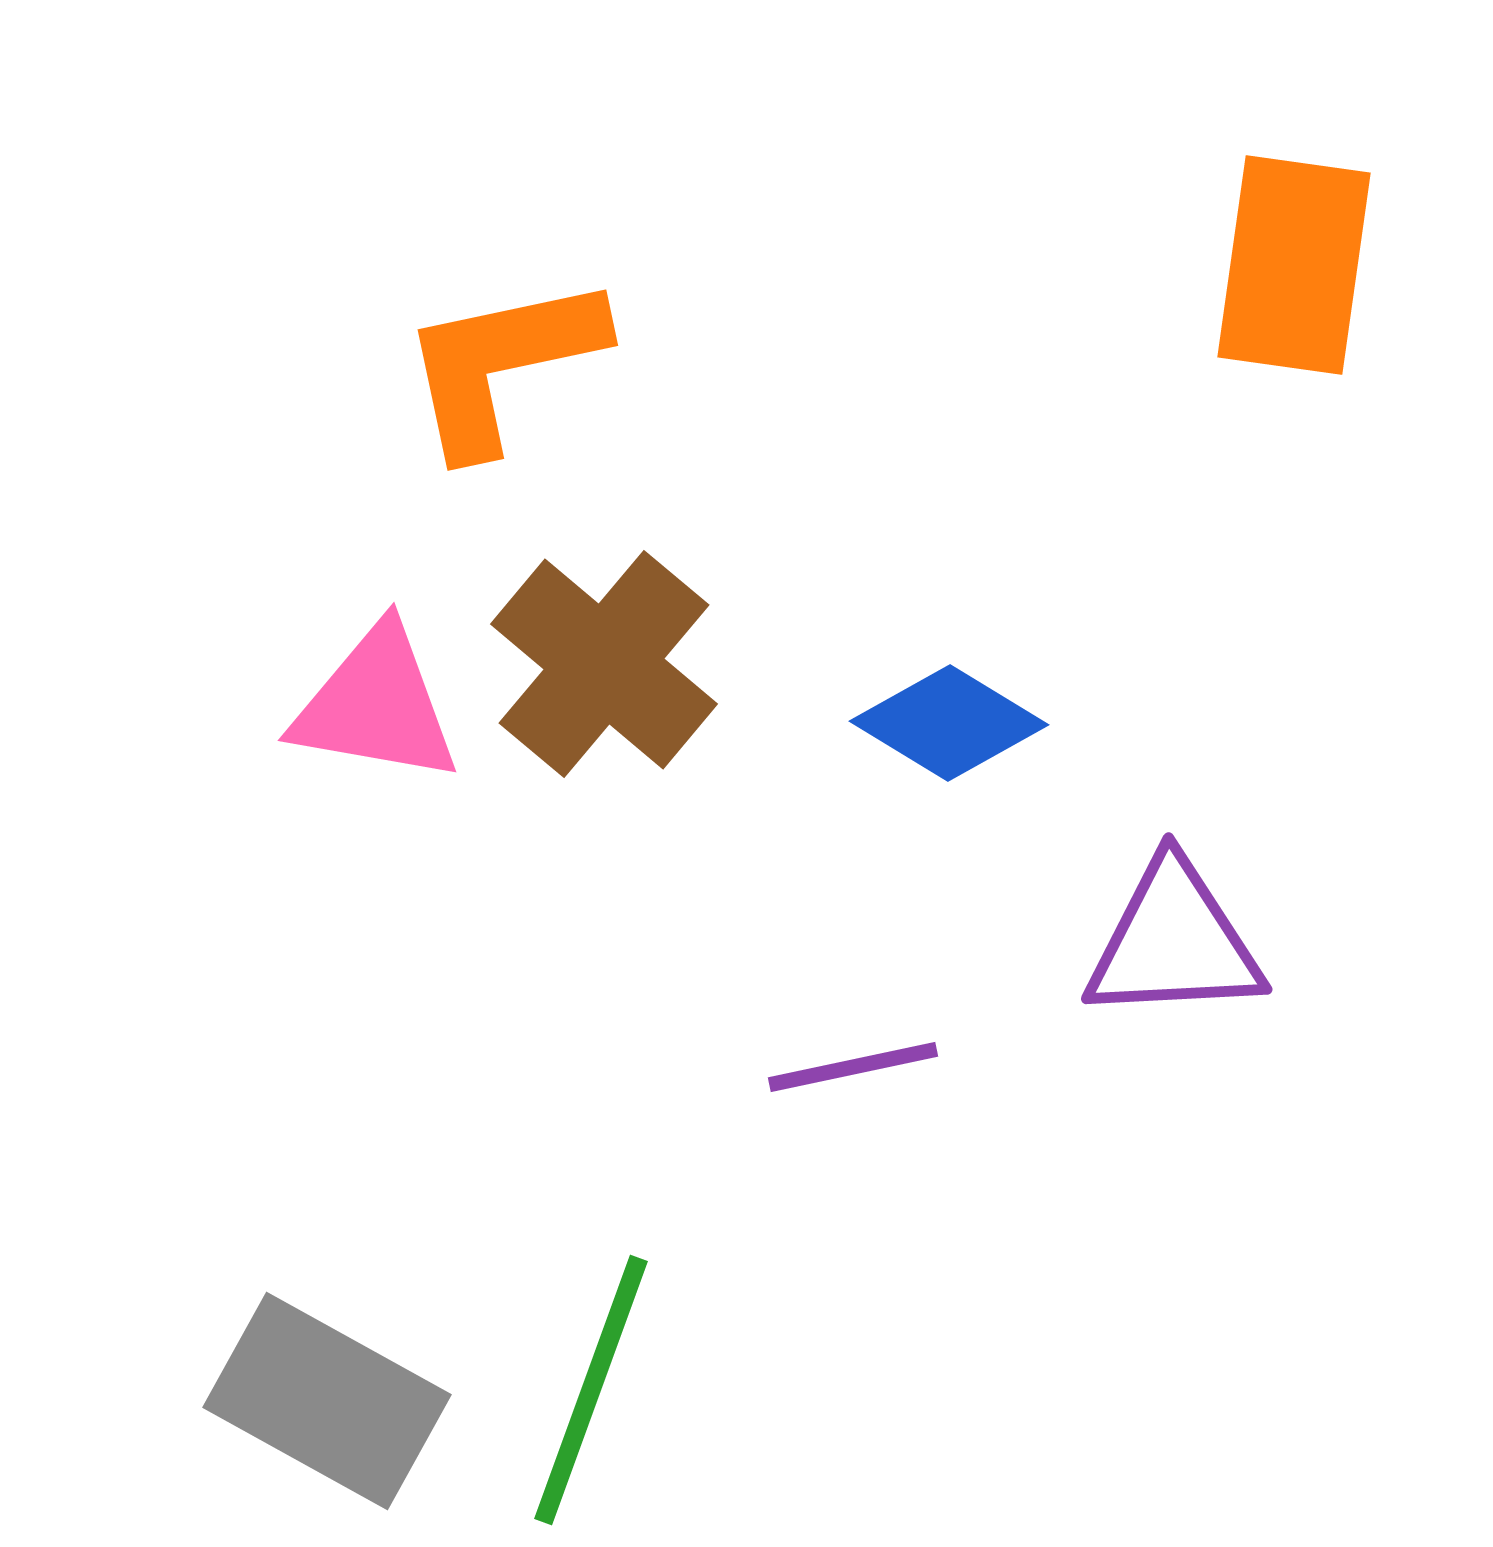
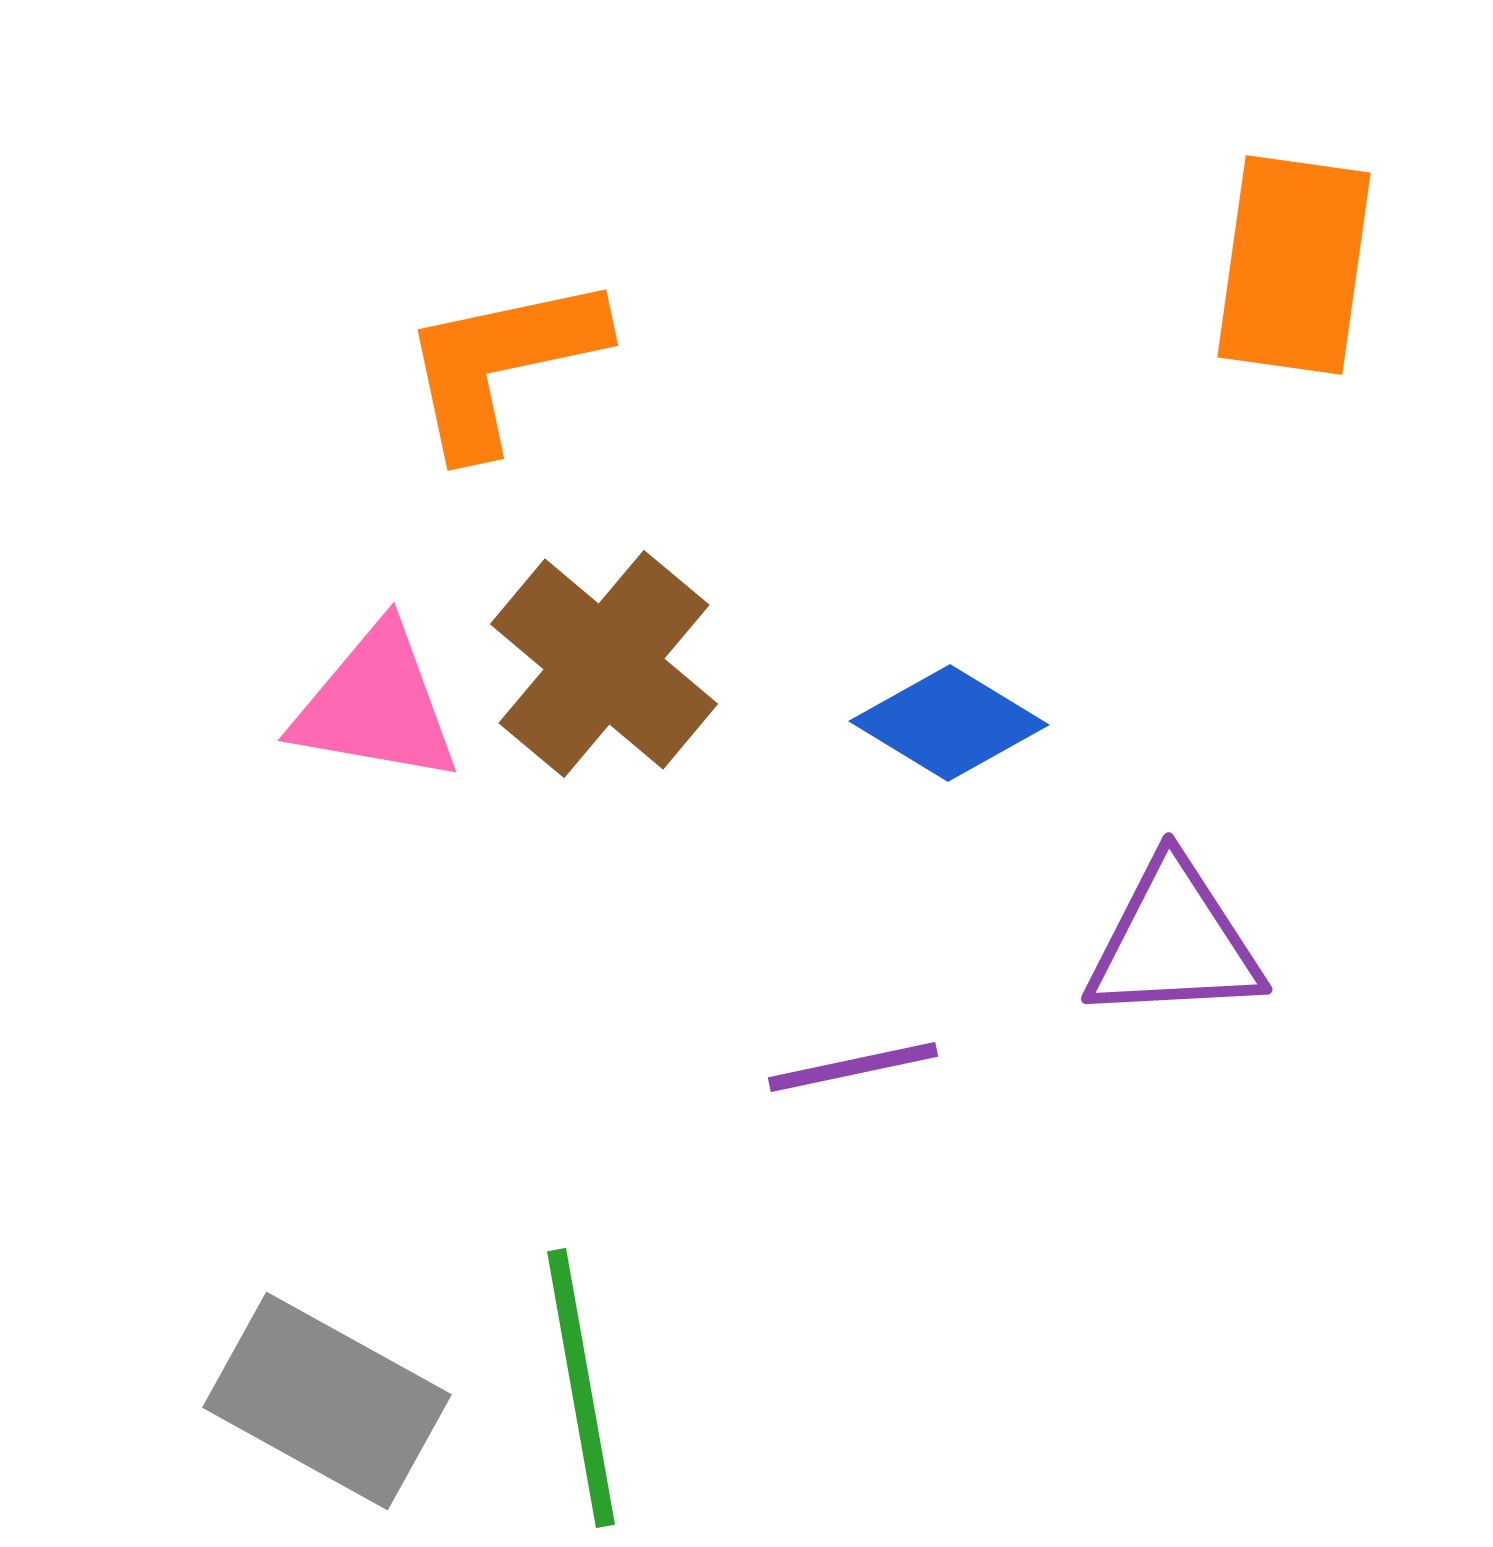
green line: moved 10 px left, 2 px up; rotated 30 degrees counterclockwise
